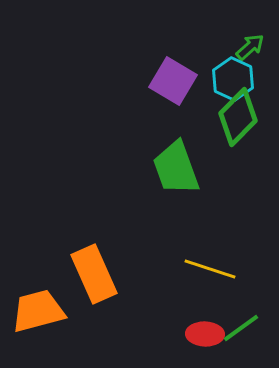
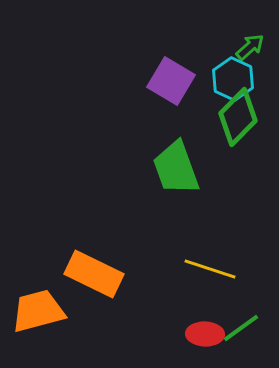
purple square: moved 2 px left
orange rectangle: rotated 40 degrees counterclockwise
